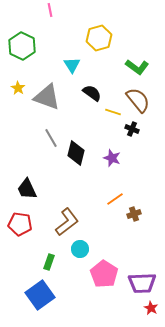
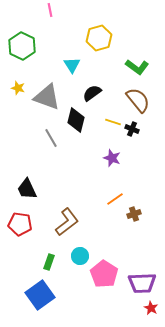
yellow star: rotated 16 degrees counterclockwise
black semicircle: rotated 72 degrees counterclockwise
yellow line: moved 10 px down
black diamond: moved 33 px up
cyan circle: moved 7 px down
